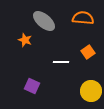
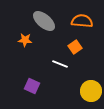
orange semicircle: moved 1 px left, 3 px down
orange star: rotated 16 degrees counterclockwise
orange square: moved 13 px left, 5 px up
white line: moved 1 px left, 2 px down; rotated 21 degrees clockwise
